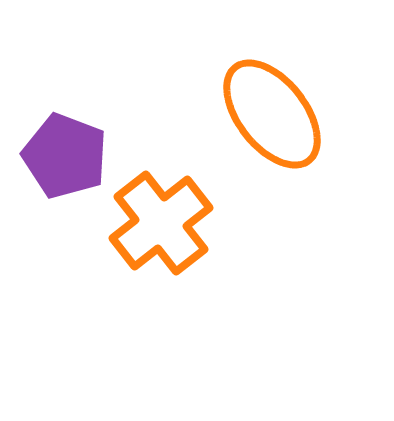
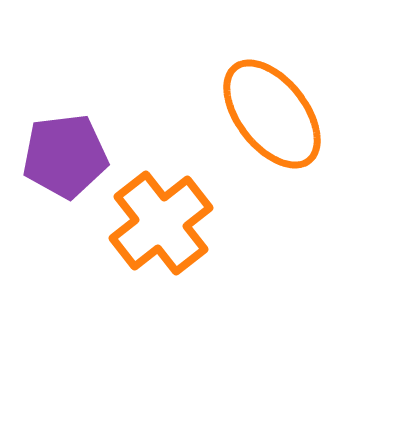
purple pentagon: rotated 28 degrees counterclockwise
